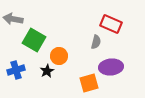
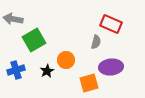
green square: rotated 30 degrees clockwise
orange circle: moved 7 px right, 4 px down
